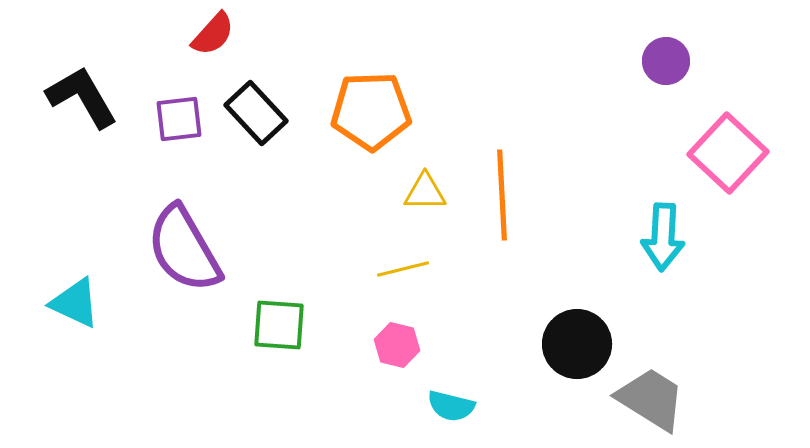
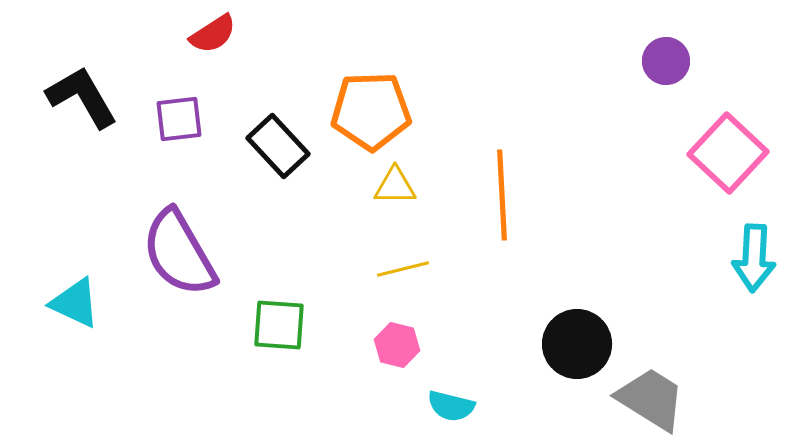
red semicircle: rotated 15 degrees clockwise
black rectangle: moved 22 px right, 33 px down
yellow triangle: moved 30 px left, 6 px up
cyan arrow: moved 91 px right, 21 px down
purple semicircle: moved 5 px left, 4 px down
